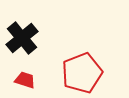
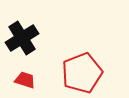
black cross: rotated 8 degrees clockwise
